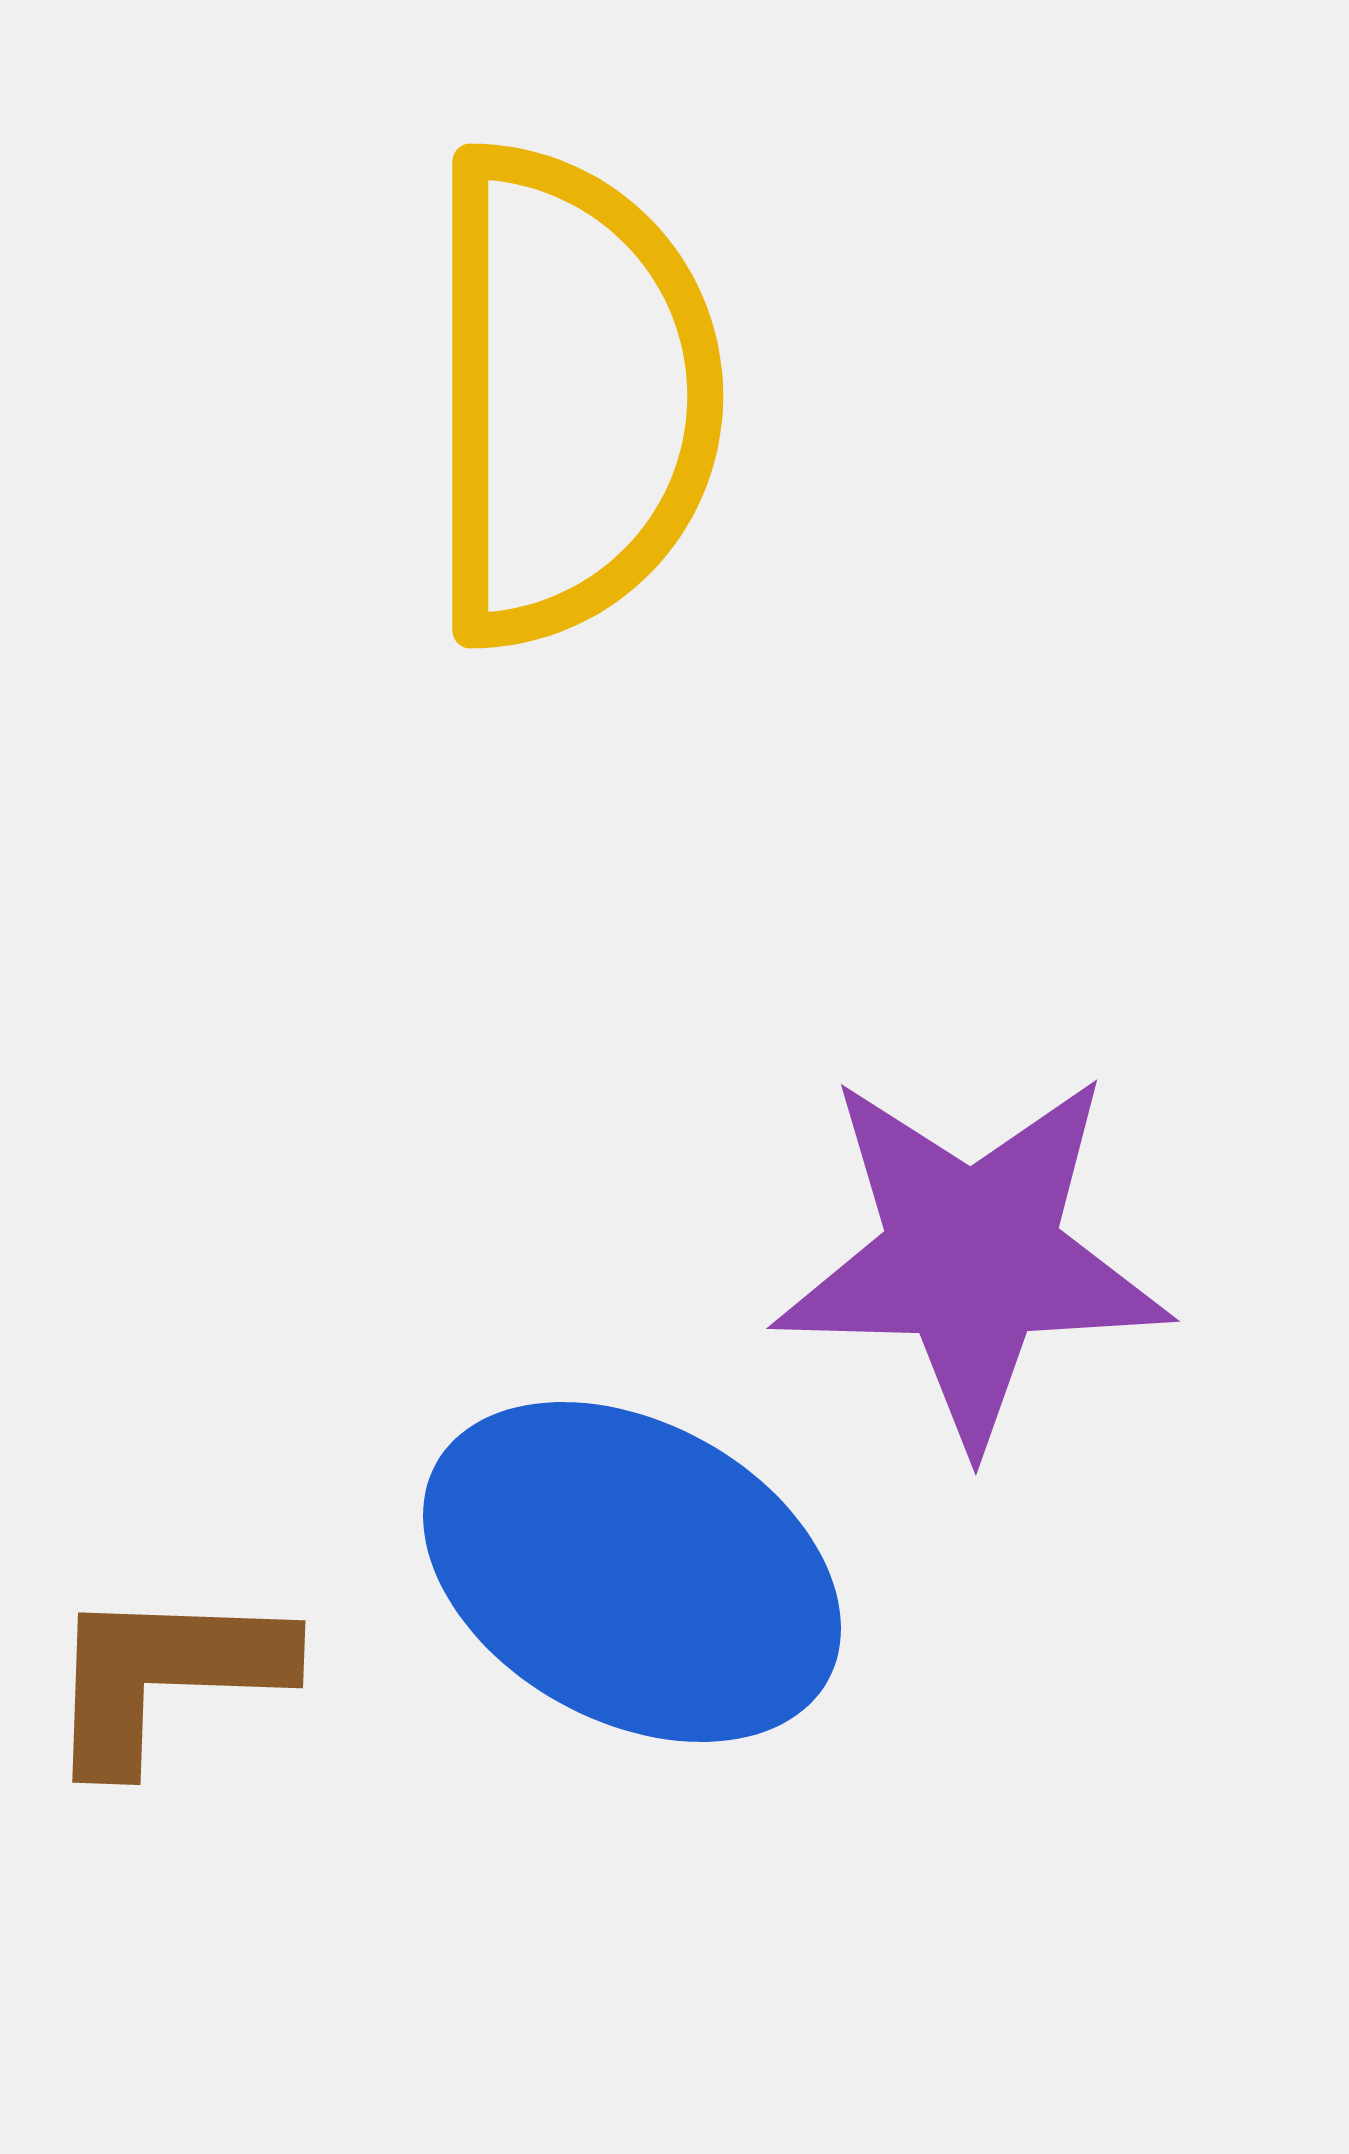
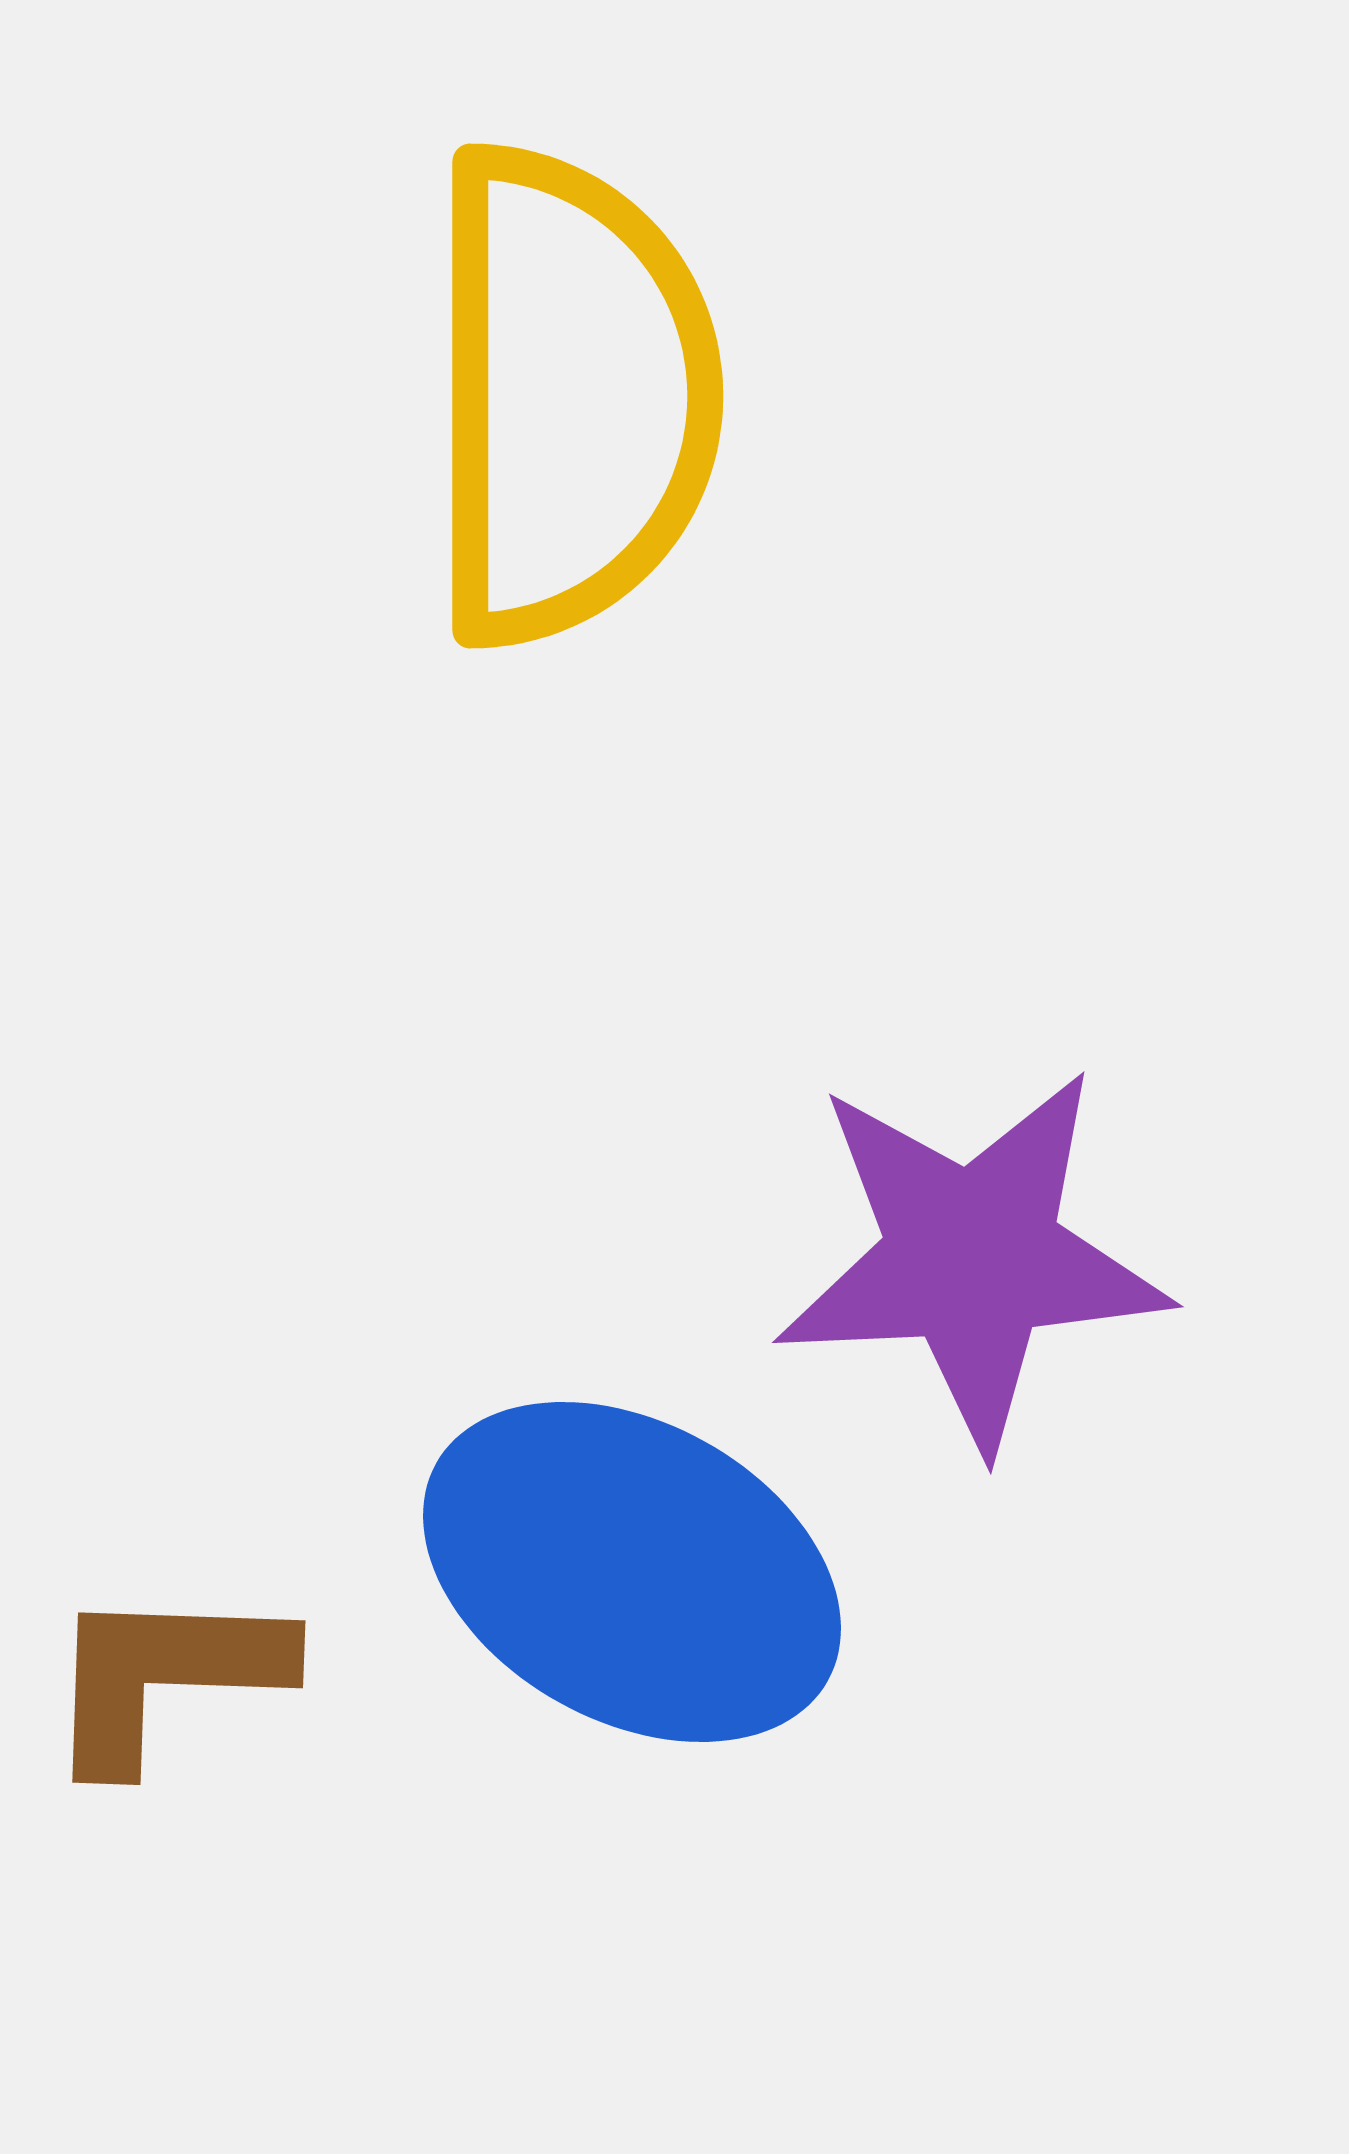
purple star: rotated 4 degrees counterclockwise
